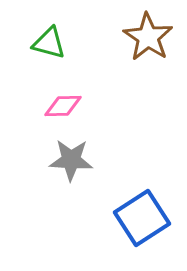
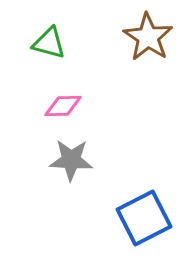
blue square: moved 2 px right; rotated 6 degrees clockwise
